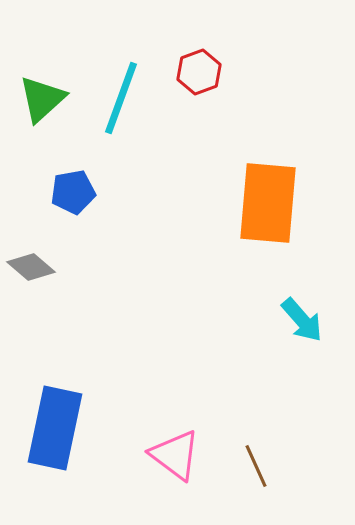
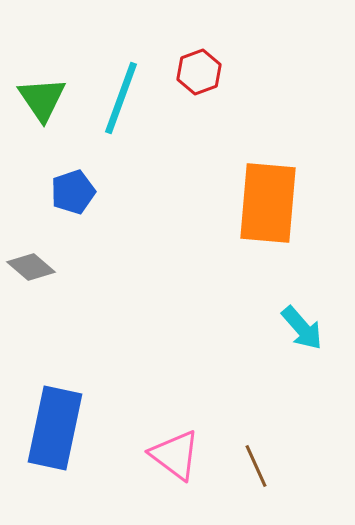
green triangle: rotated 22 degrees counterclockwise
blue pentagon: rotated 9 degrees counterclockwise
cyan arrow: moved 8 px down
